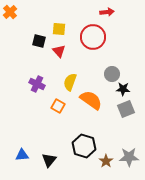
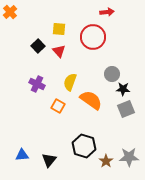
black square: moved 1 px left, 5 px down; rotated 32 degrees clockwise
